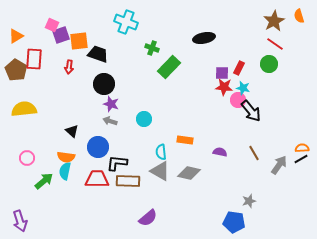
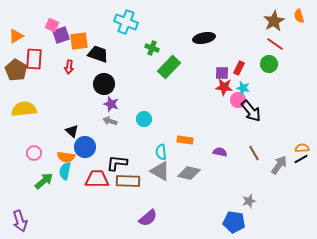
blue circle at (98, 147): moved 13 px left
pink circle at (27, 158): moved 7 px right, 5 px up
